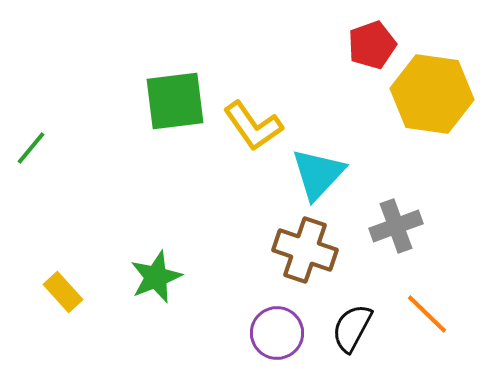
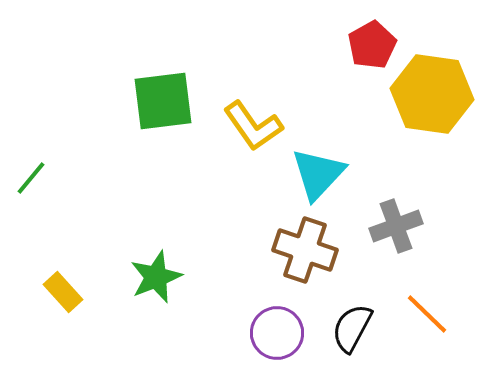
red pentagon: rotated 9 degrees counterclockwise
green square: moved 12 px left
green line: moved 30 px down
